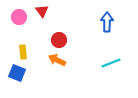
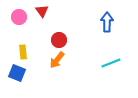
orange arrow: rotated 78 degrees counterclockwise
